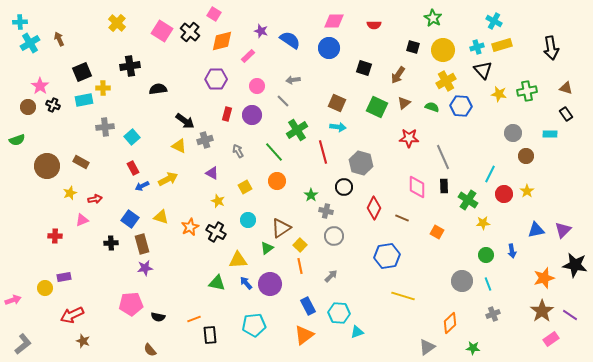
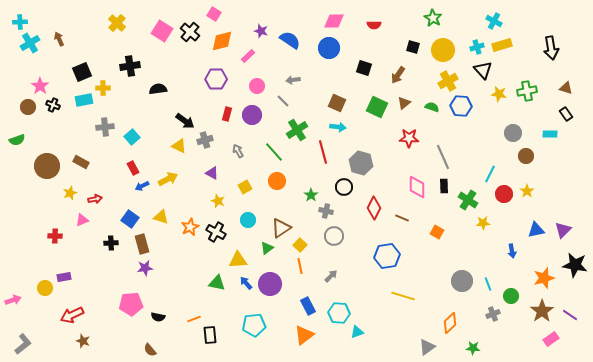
yellow cross at (446, 81): moved 2 px right
green circle at (486, 255): moved 25 px right, 41 px down
